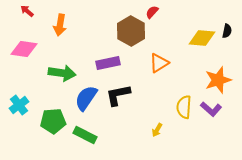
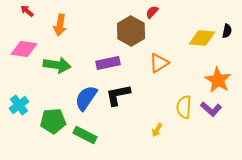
green arrow: moved 5 px left, 8 px up
orange star: rotated 24 degrees counterclockwise
